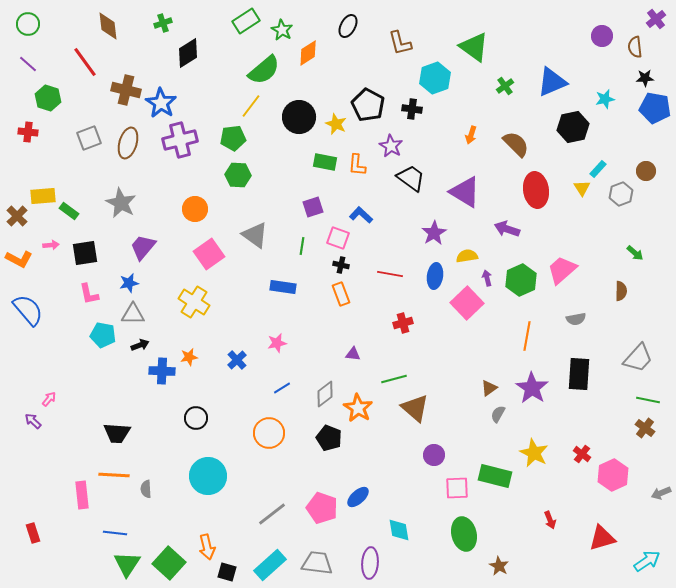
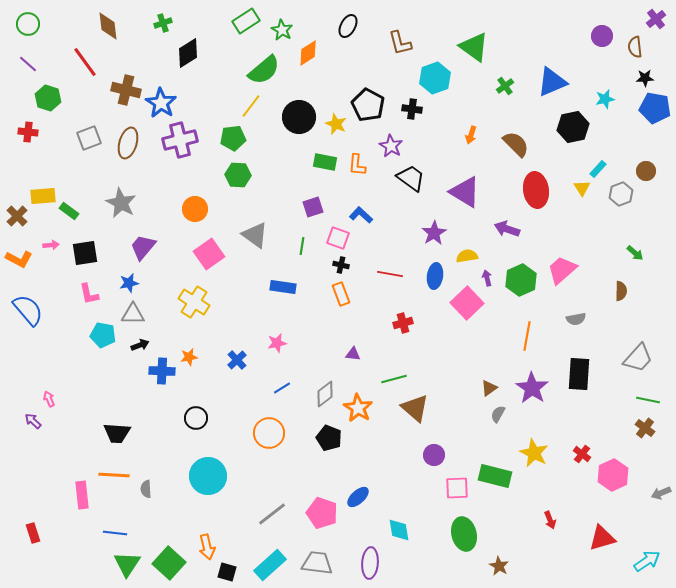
pink arrow at (49, 399): rotated 63 degrees counterclockwise
pink pentagon at (322, 508): moved 5 px down
